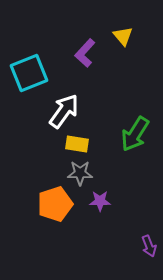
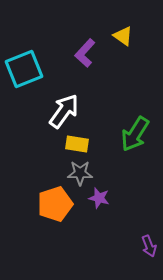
yellow triangle: rotated 15 degrees counterclockwise
cyan square: moved 5 px left, 4 px up
purple star: moved 1 px left, 3 px up; rotated 15 degrees clockwise
